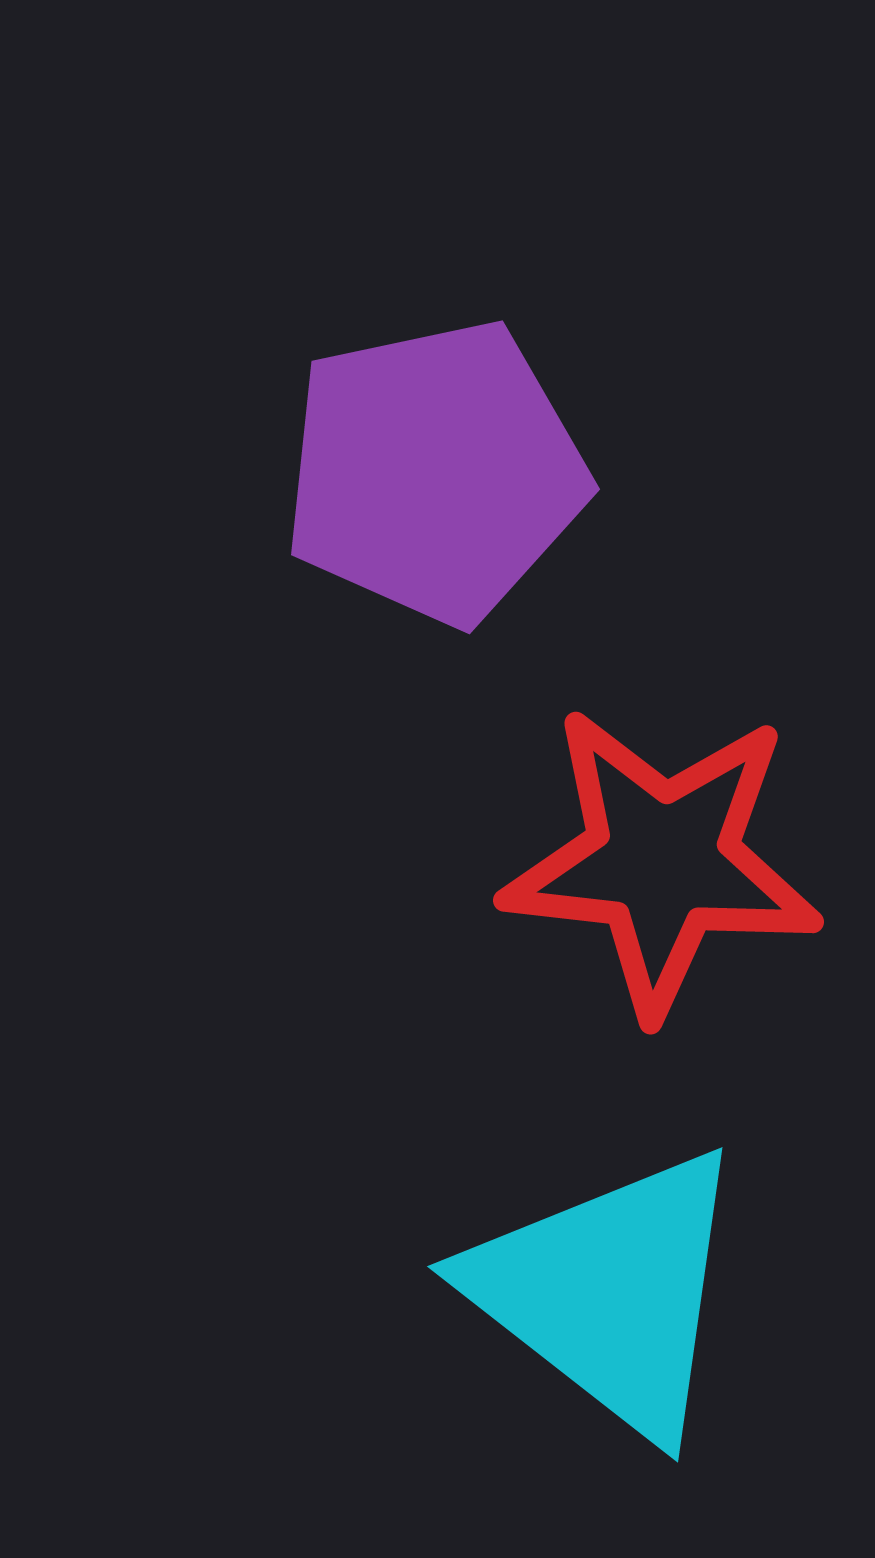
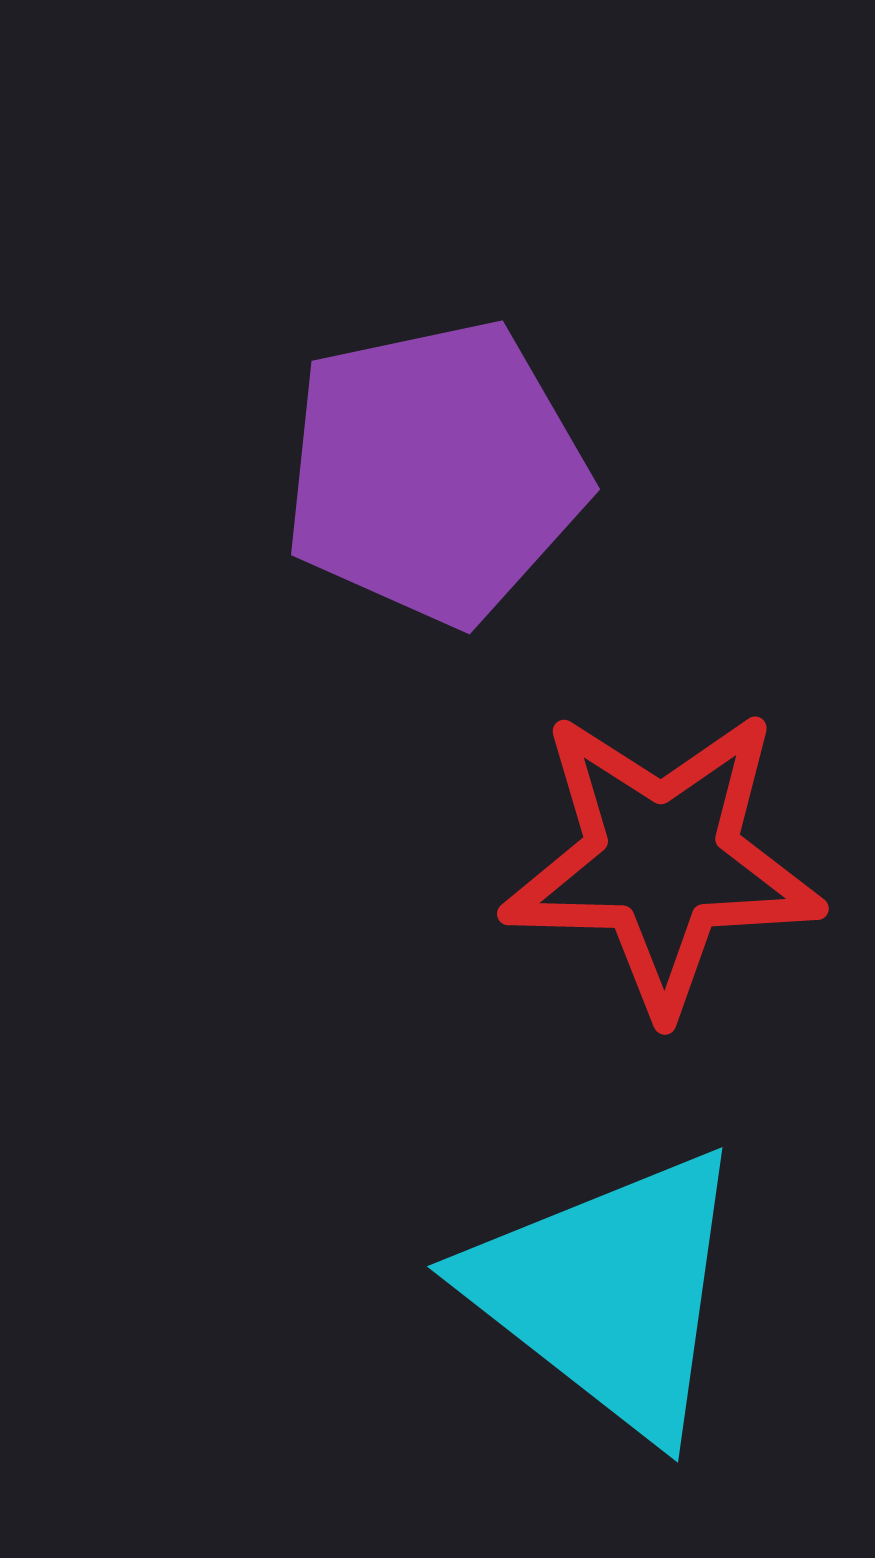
red star: rotated 5 degrees counterclockwise
